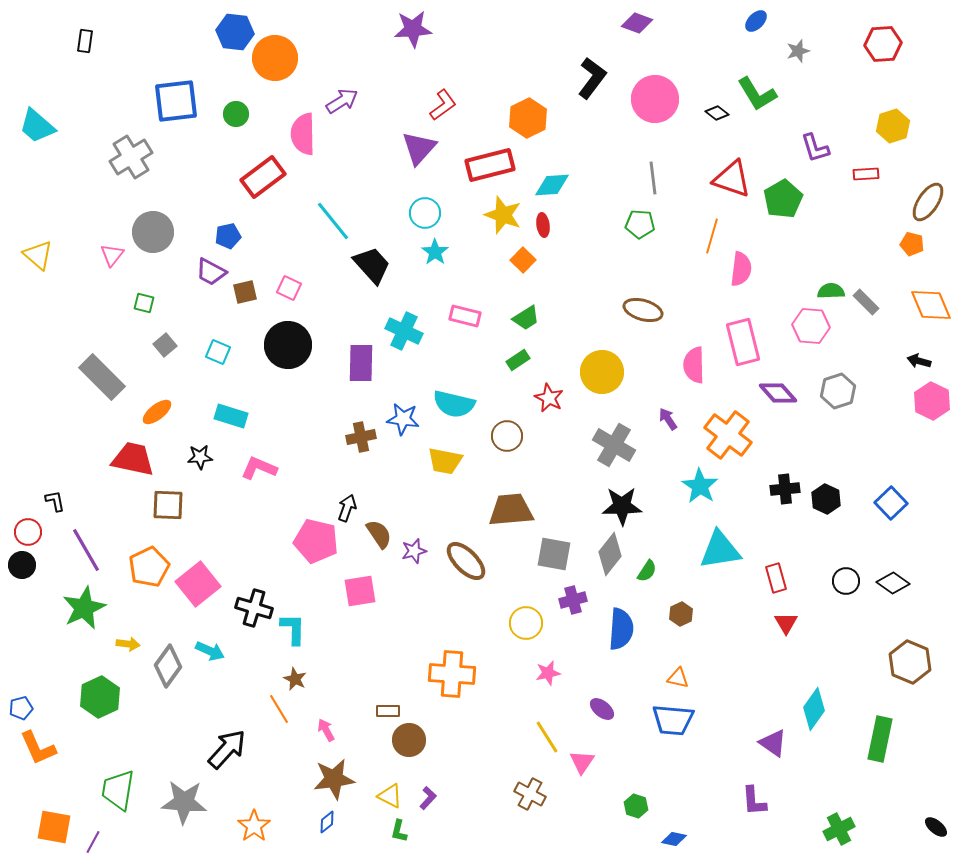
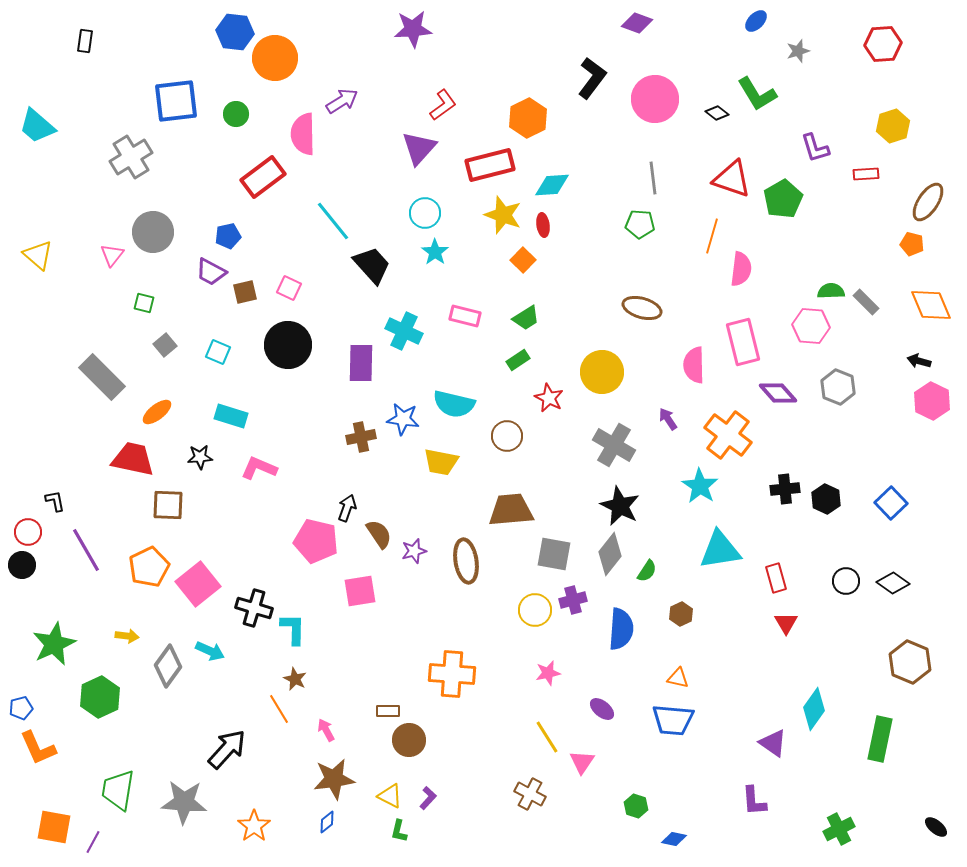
brown ellipse at (643, 310): moved 1 px left, 2 px up
gray hexagon at (838, 391): moved 4 px up; rotated 20 degrees counterclockwise
yellow trapezoid at (445, 461): moved 4 px left, 1 px down
black star at (622, 506): moved 2 px left; rotated 27 degrees clockwise
brown ellipse at (466, 561): rotated 36 degrees clockwise
green star at (84, 608): moved 30 px left, 36 px down
yellow circle at (526, 623): moved 9 px right, 13 px up
yellow arrow at (128, 644): moved 1 px left, 8 px up
